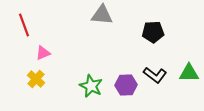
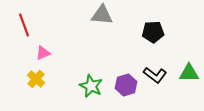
purple hexagon: rotated 15 degrees counterclockwise
